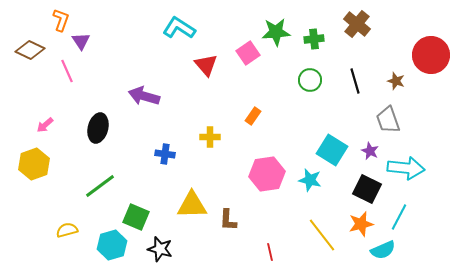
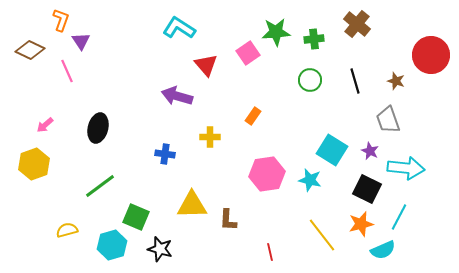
purple arrow: moved 33 px right
